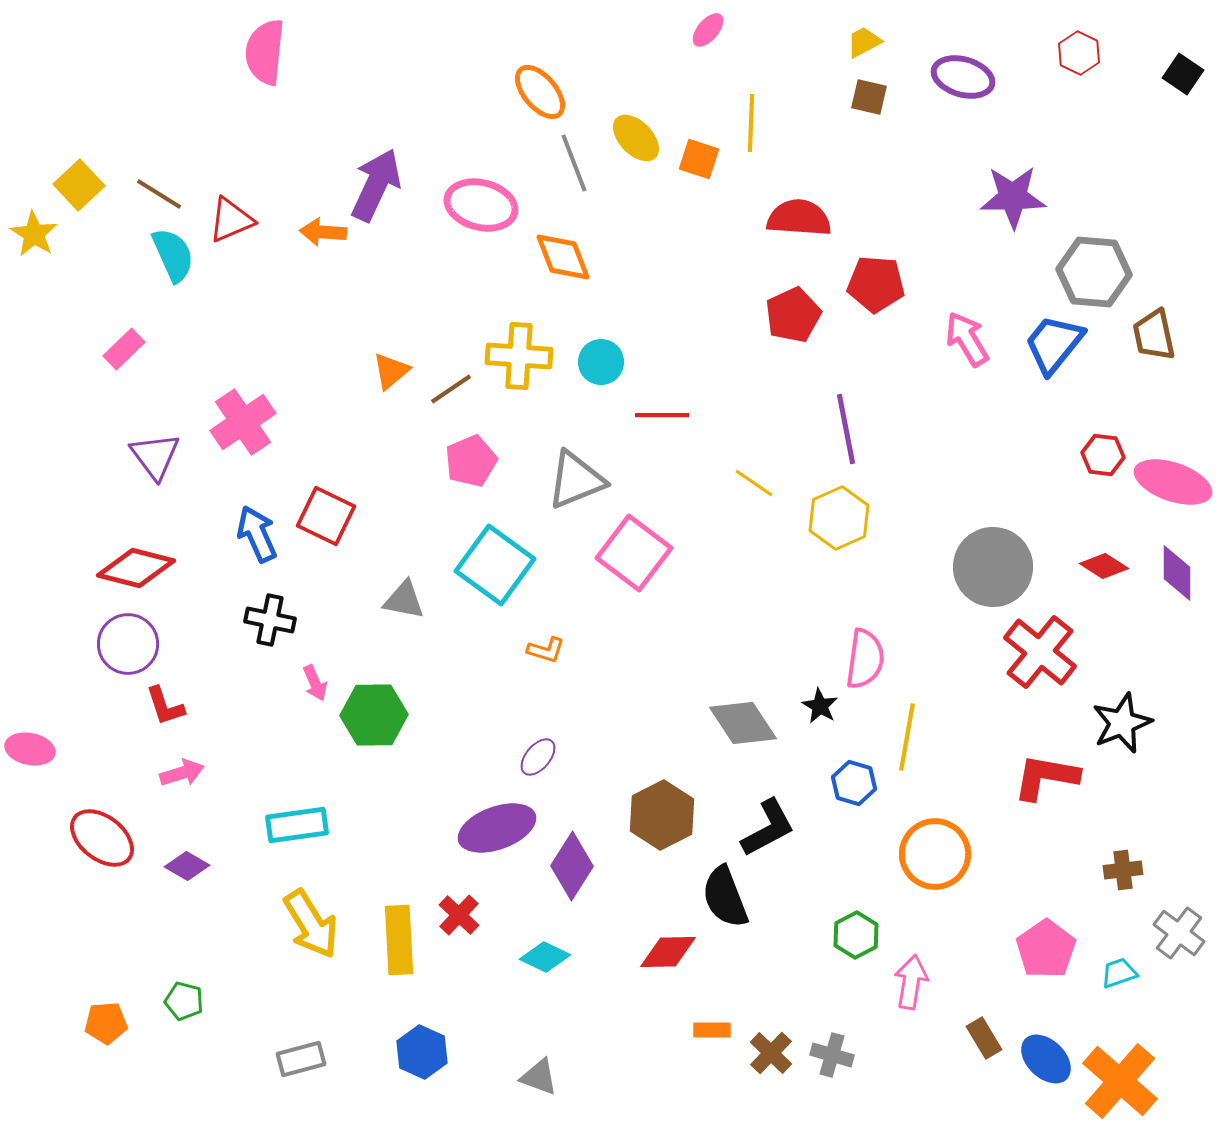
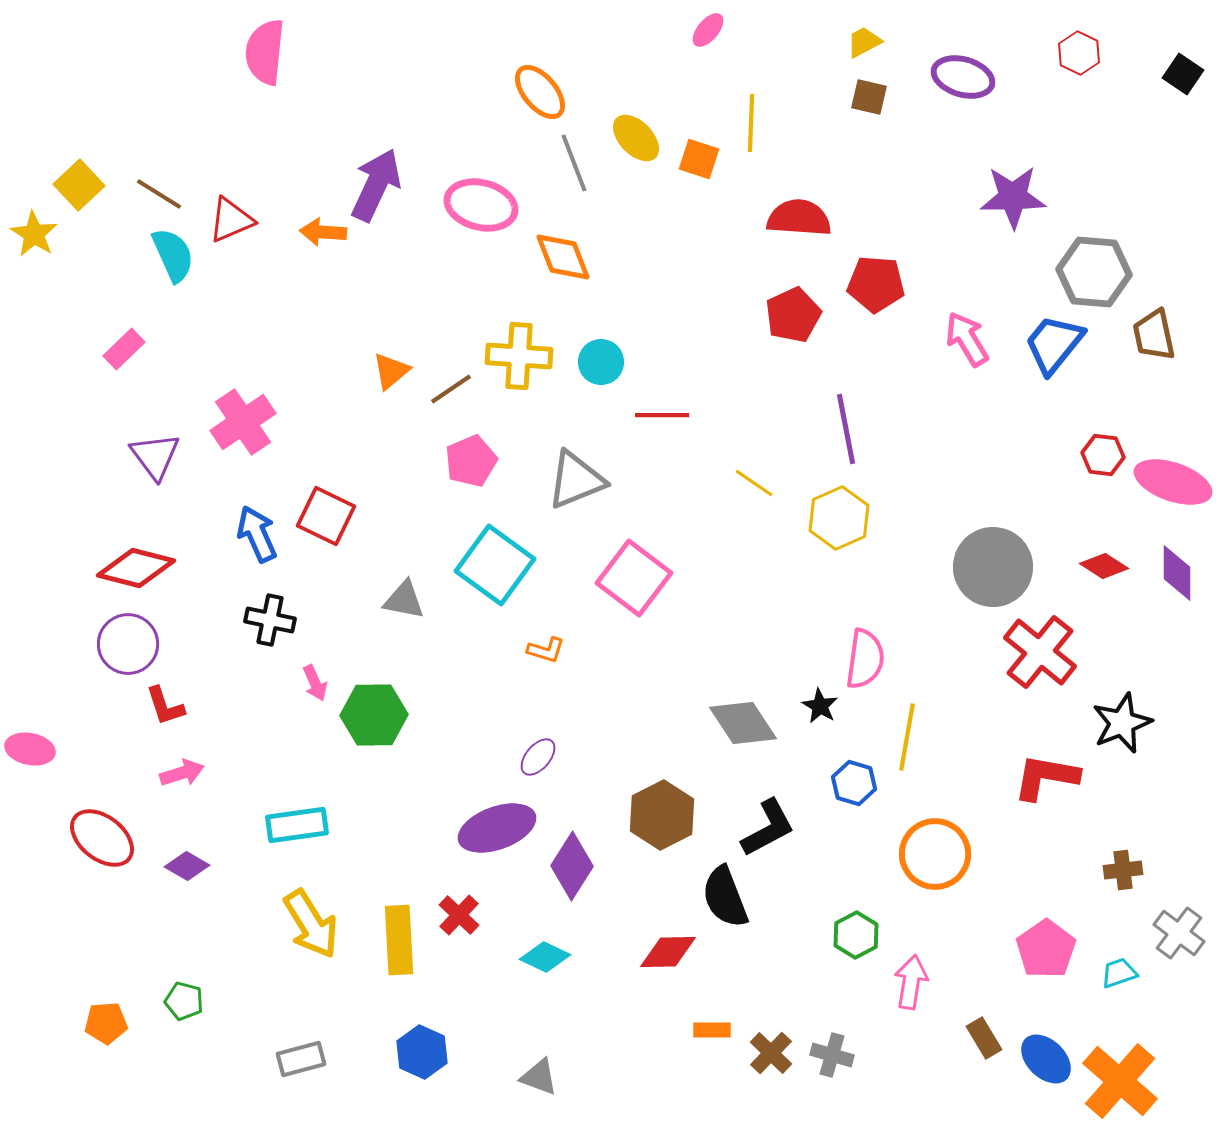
pink square at (634, 553): moved 25 px down
